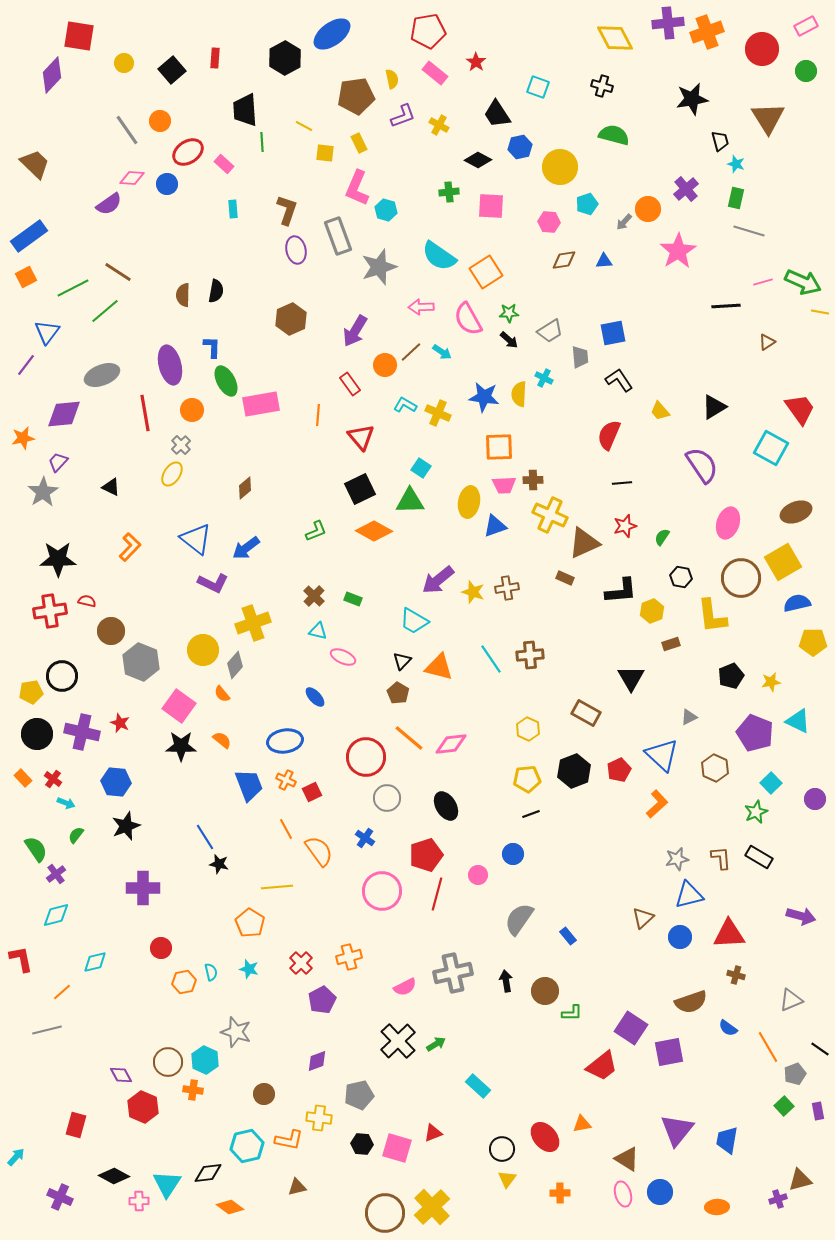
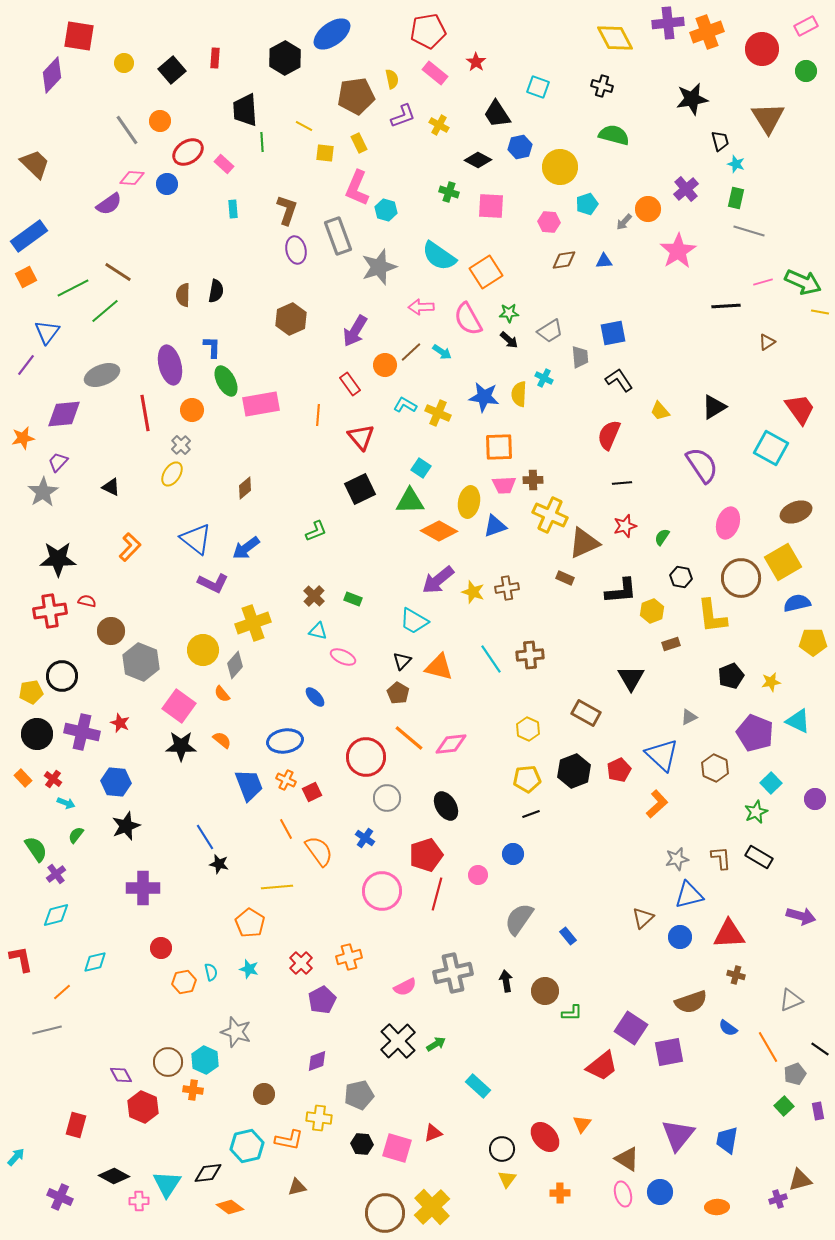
green cross at (449, 192): rotated 24 degrees clockwise
orange diamond at (374, 531): moved 65 px right
orange triangle at (582, 1124): rotated 42 degrees counterclockwise
purple triangle at (677, 1130): moved 1 px right, 5 px down
